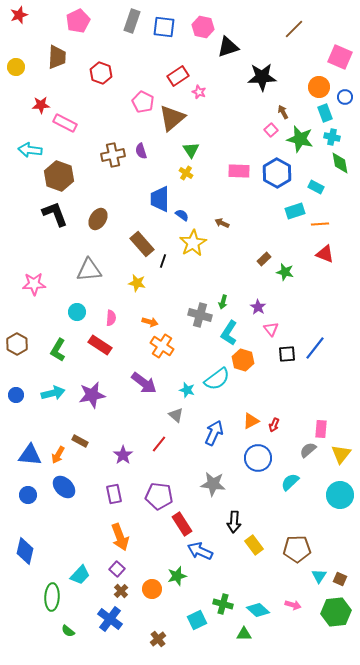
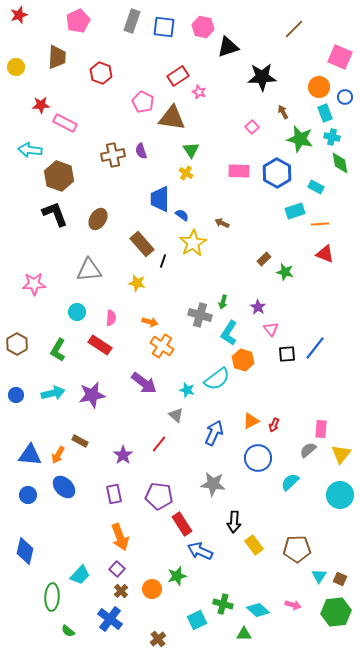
brown triangle at (172, 118): rotated 48 degrees clockwise
pink square at (271, 130): moved 19 px left, 3 px up
